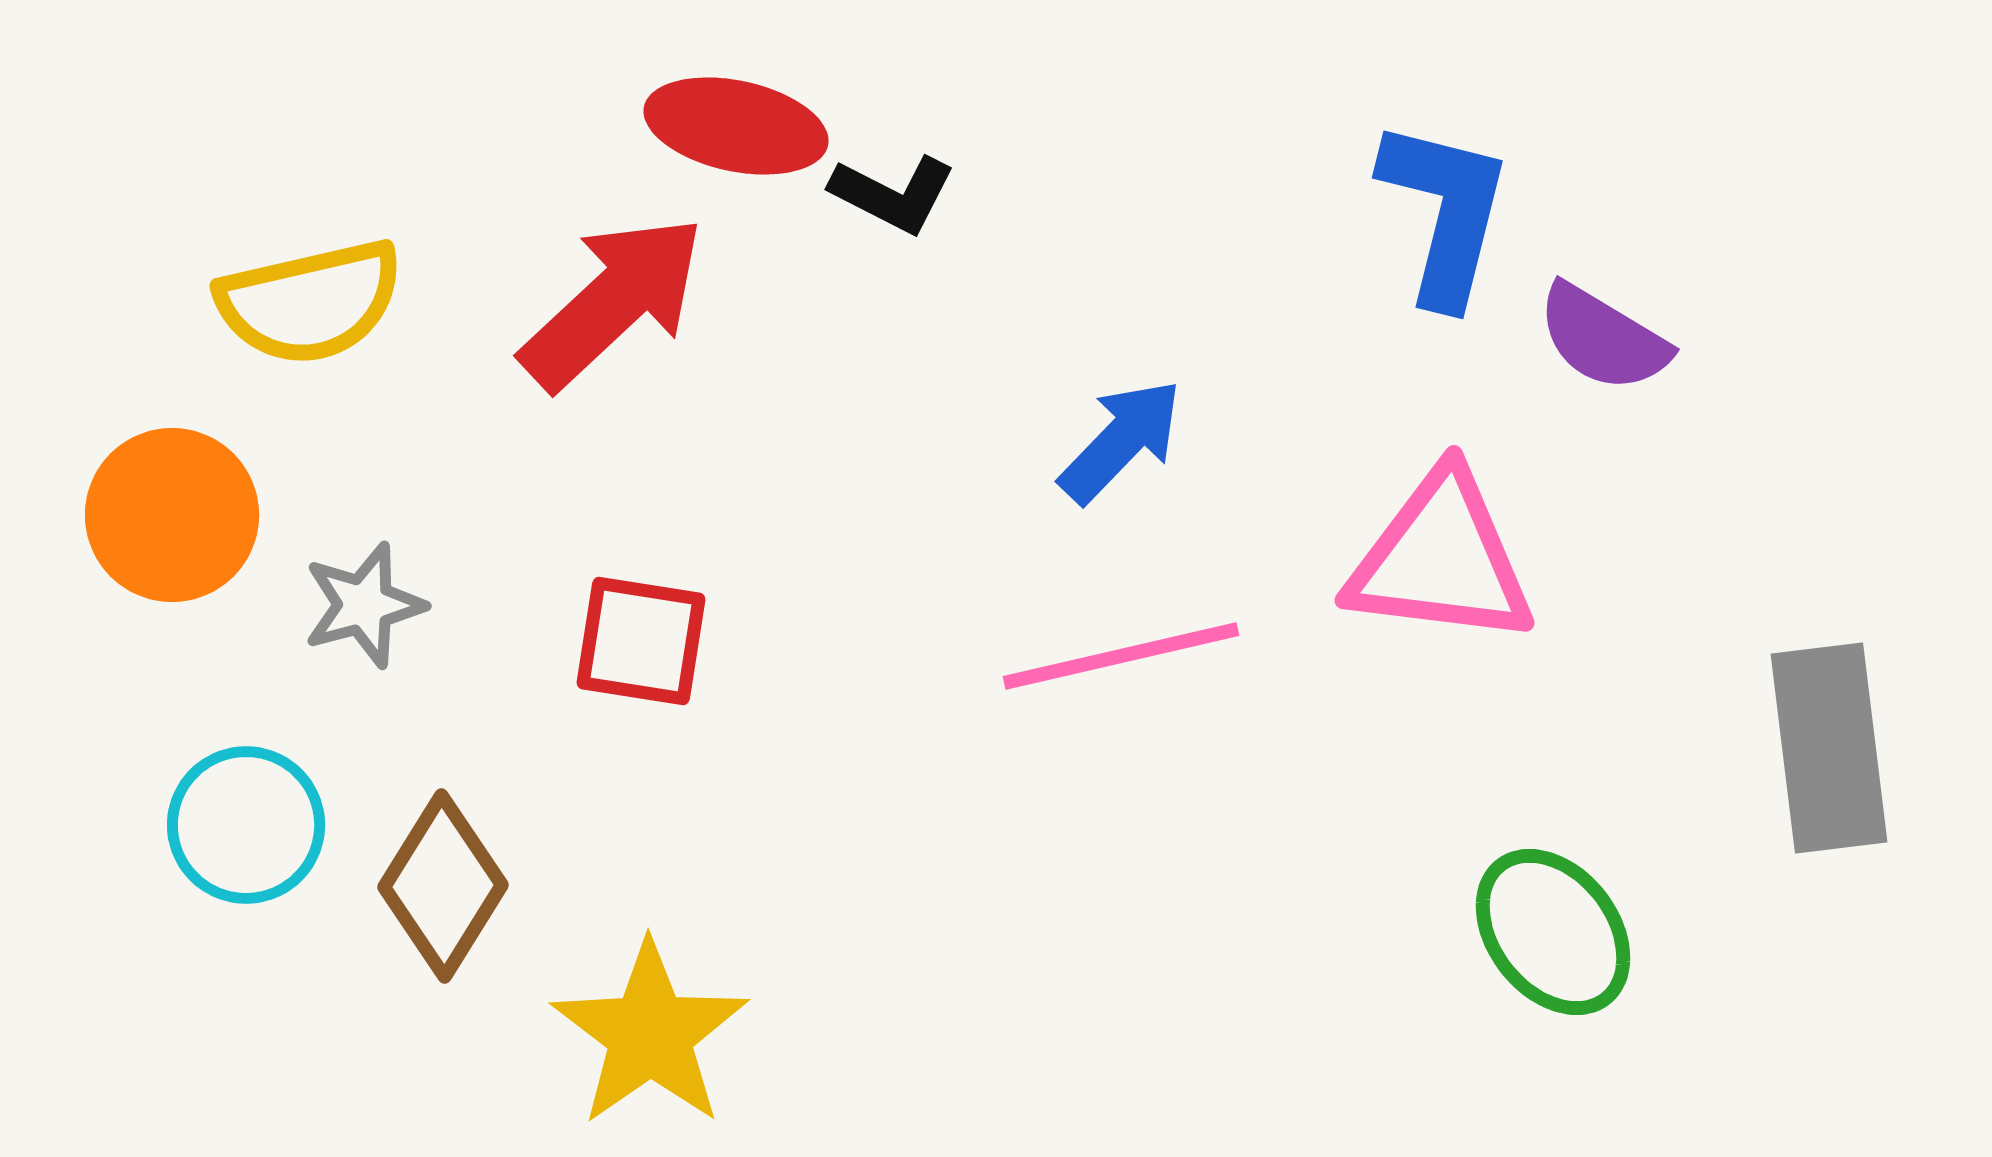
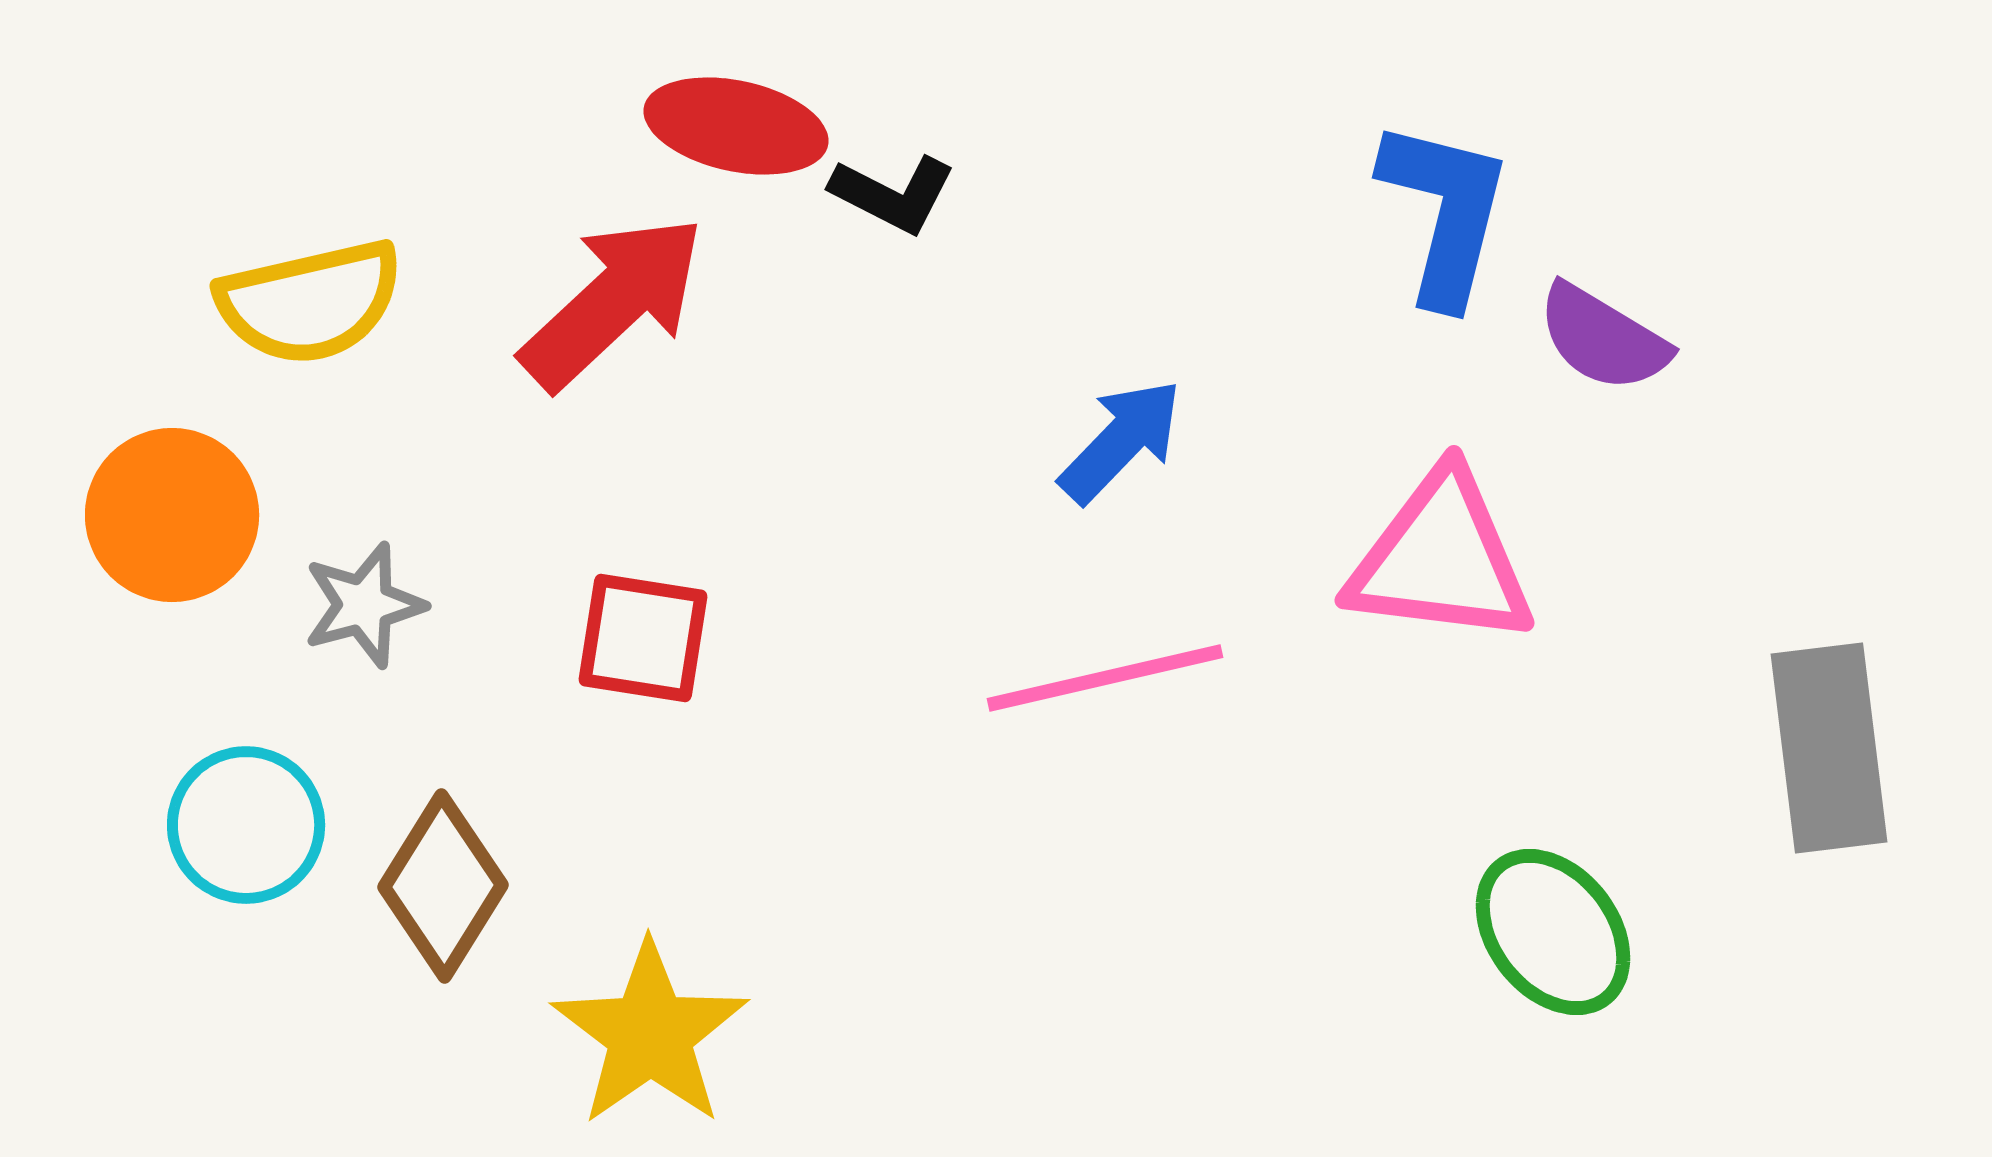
red square: moved 2 px right, 3 px up
pink line: moved 16 px left, 22 px down
